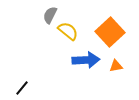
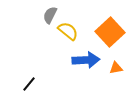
orange triangle: moved 2 px down
black line: moved 7 px right, 4 px up
